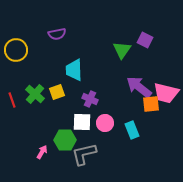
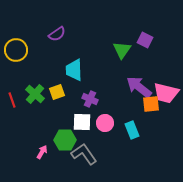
purple semicircle: rotated 24 degrees counterclockwise
gray L-shape: rotated 68 degrees clockwise
